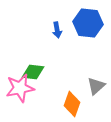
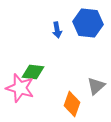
pink star: rotated 28 degrees clockwise
